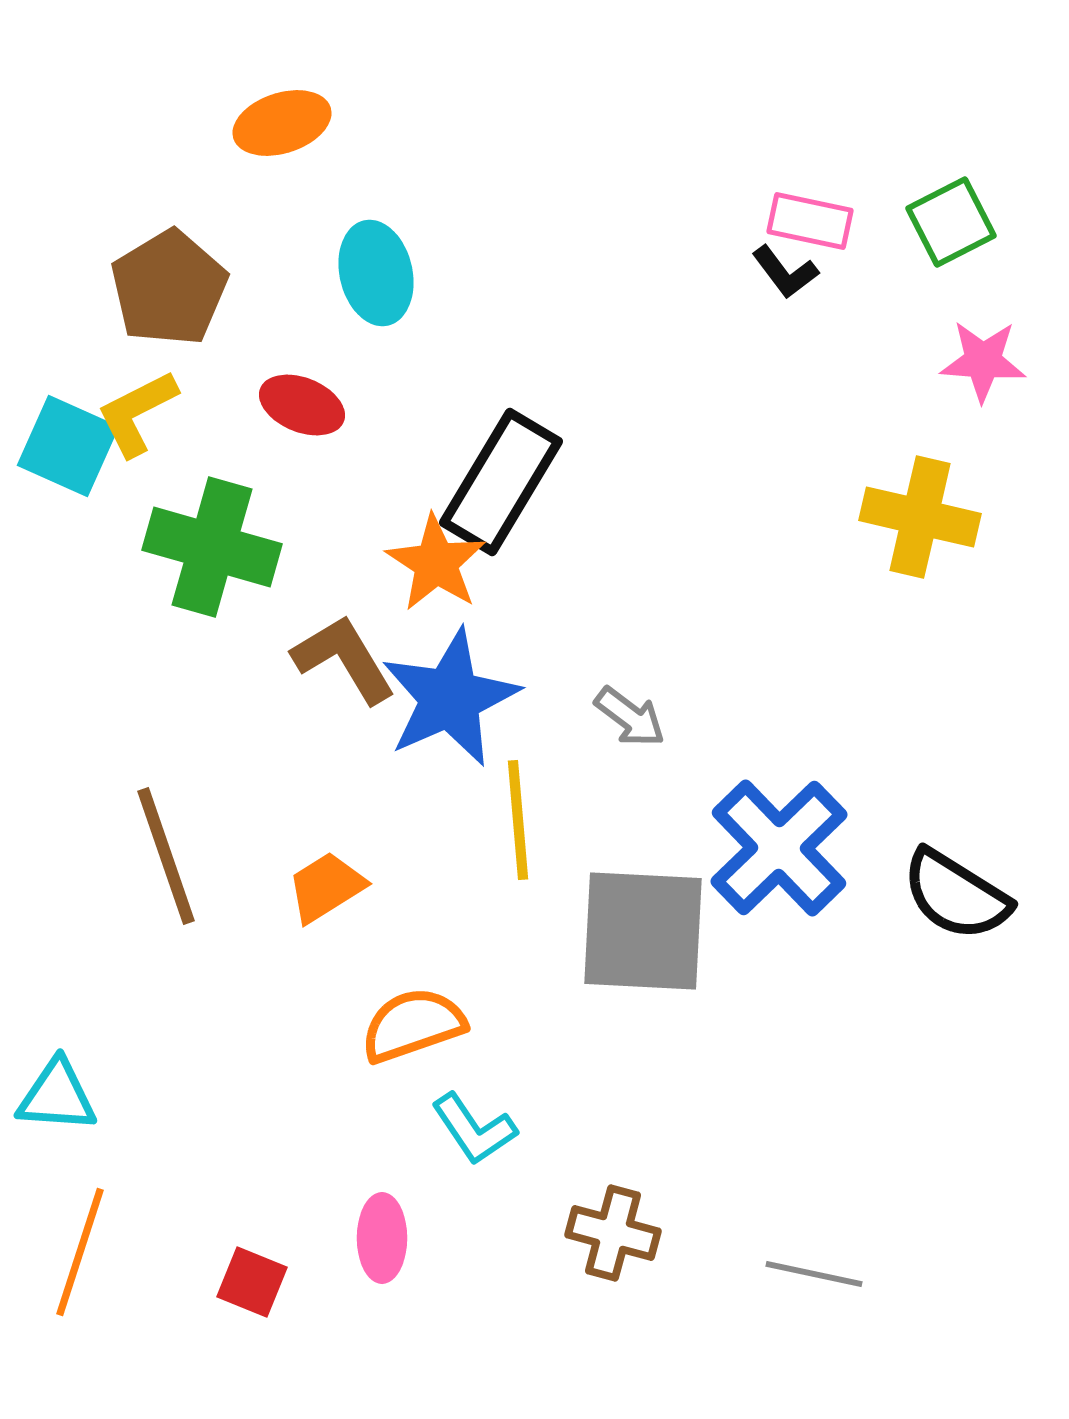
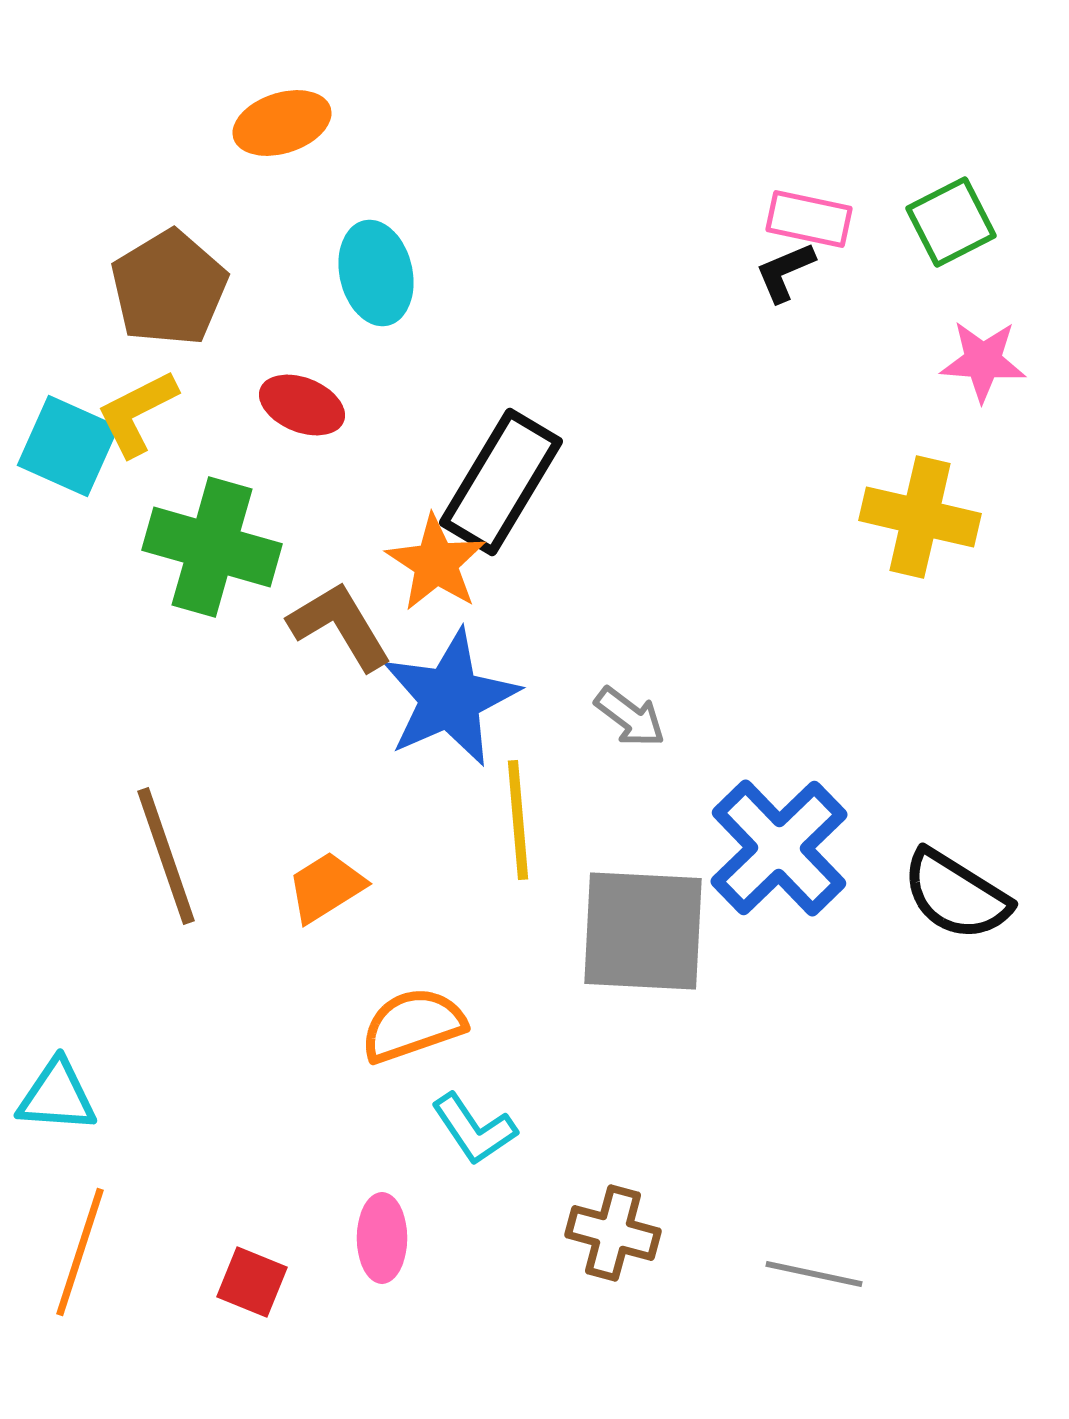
pink rectangle: moved 1 px left, 2 px up
black L-shape: rotated 104 degrees clockwise
brown L-shape: moved 4 px left, 33 px up
